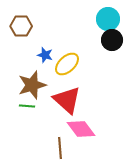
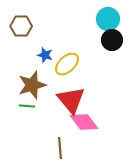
red triangle: moved 4 px right; rotated 8 degrees clockwise
pink diamond: moved 3 px right, 7 px up
